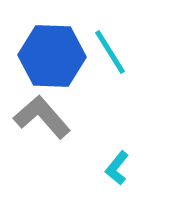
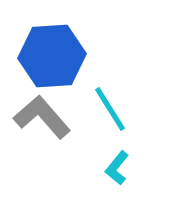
cyan line: moved 57 px down
blue hexagon: rotated 6 degrees counterclockwise
